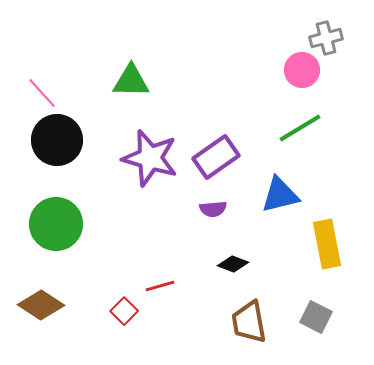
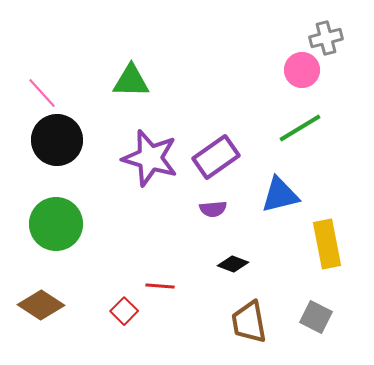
red line: rotated 20 degrees clockwise
